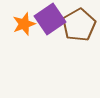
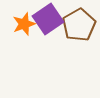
purple square: moved 2 px left
